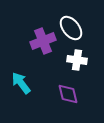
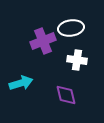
white ellipse: rotated 60 degrees counterclockwise
cyan arrow: rotated 110 degrees clockwise
purple diamond: moved 2 px left, 1 px down
